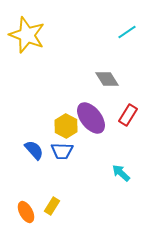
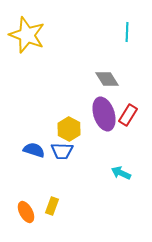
cyan line: rotated 54 degrees counterclockwise
purple ellipse: moved 13 px right, 4 px up; rotated 20 degrees clockwise
yellow hexagon: moved 3 px right, 3 px down
blue semicircle: rotated 30 degrees counterclockwise
cyan arrow: rotated 18 degrees counterclockwise
yellow rectangle: rotated 12 degrees counterclockwise
